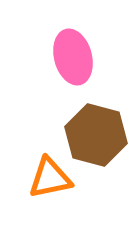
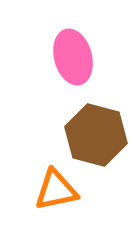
orange triangle: moved 6 px right, 12 px down
